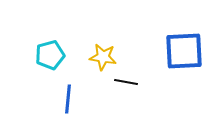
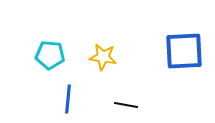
cyan pentagon: rotated 20 degrees clockwise
black line: moved 23 px down
